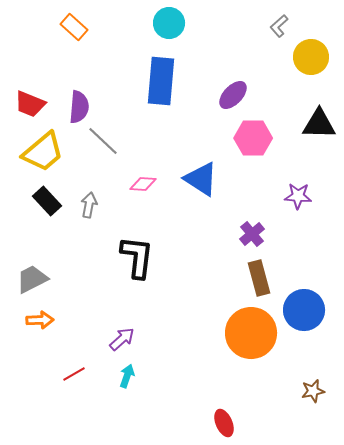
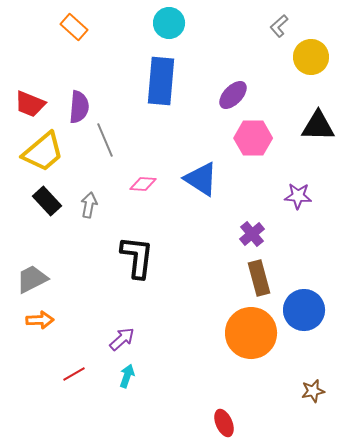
black triangle: moved 1 px left, 2 px down
gray line: moved 2 px right, 1 px up; rotated 24 degrees clockwise
